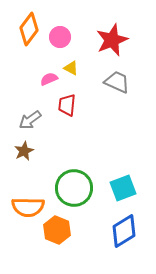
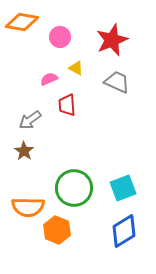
orange diamond: moved 7 px left, 7 px up; rotated 64 degrees clockwise
yellow triangle: moved 5 px right
red trapezoid: rotated 10 degrees counterclockwise
brown star: rotated 12 degrees counterclockwise
